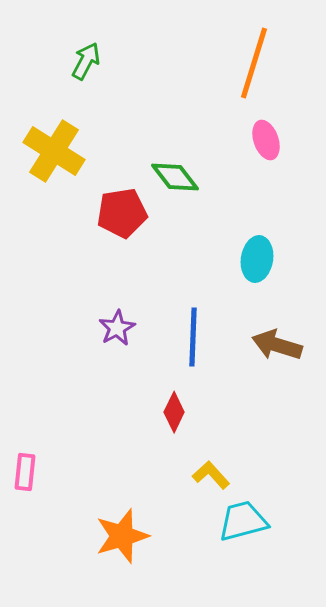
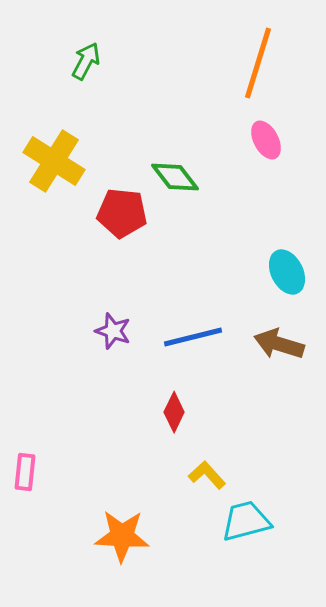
orange line: moved 4 px right
pink ellipse: rotated 9 degrees counterclockwise
yellow cross: moved 10 px down
red pentagon: rotated 15 degrees clockwise
cyan ellipse: moved 30 px right, 13 px down; rotated 36 degrees counterclockwise
purple star: moved 4 px left, 3 px down; rotated 24 degrees counterclockwise
blue line: rotated 74 degrees clockwise
brown arrow: moved 2 px right, 1 px up
yellow L-shape: moved 4 px left
cyan trapezoid: moved 3 px right
orange star: rotated 20 degrees clockwise
